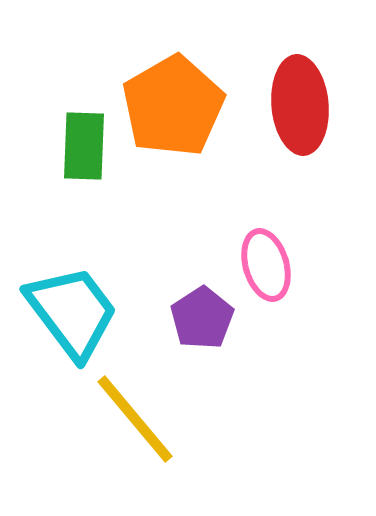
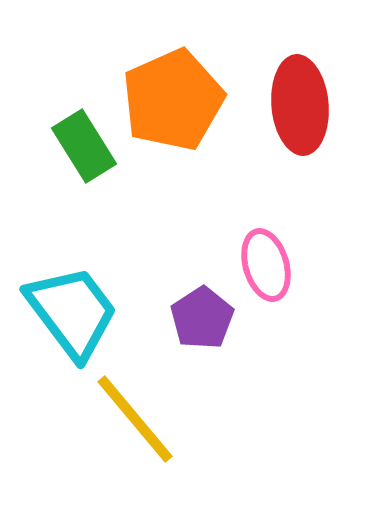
orange pentagon: moved 6 px up; rotated 6 degrees clockwise
green rectangle: rotated 34 degrees counterclockwise
